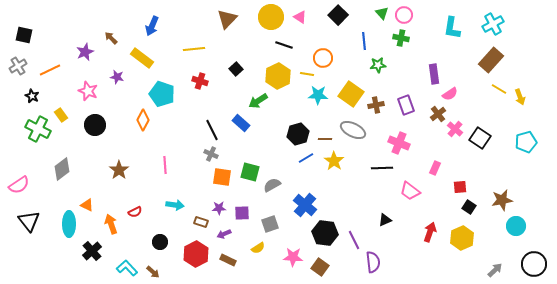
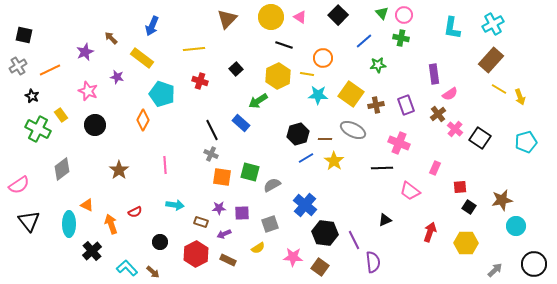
blue line at (364, 41): rotated 54 degrees clockwise
yellow hexagon at (462, 238): moved 4 px right, 5 px down; rotated 25 degrees clockwise
